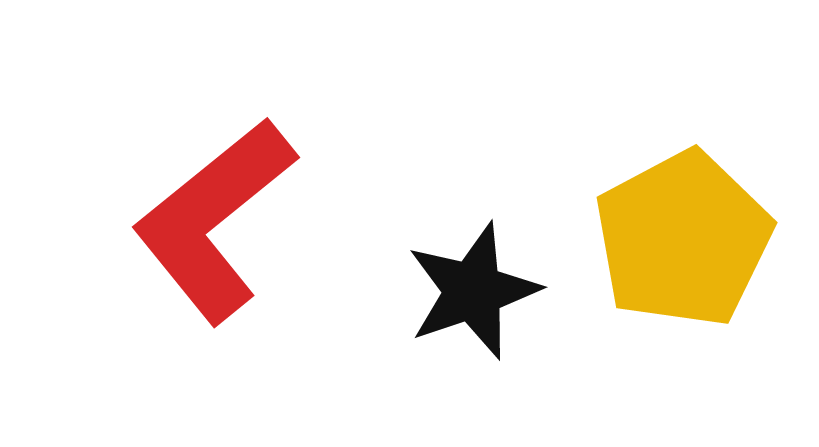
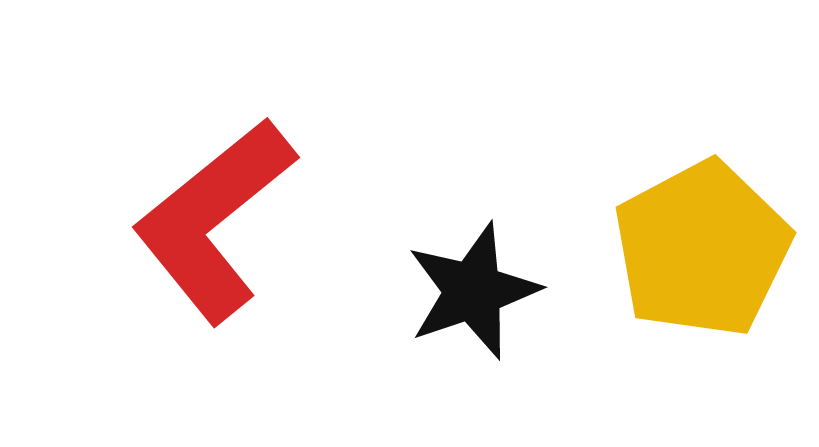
yellow pentagon: moved 19 px right, 10 px down
